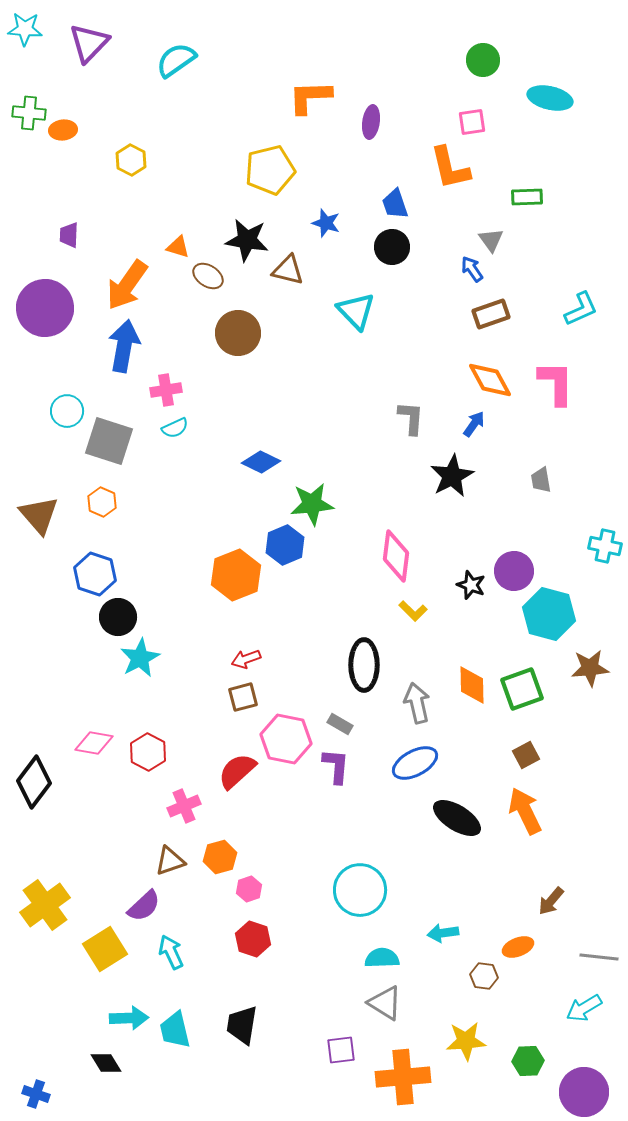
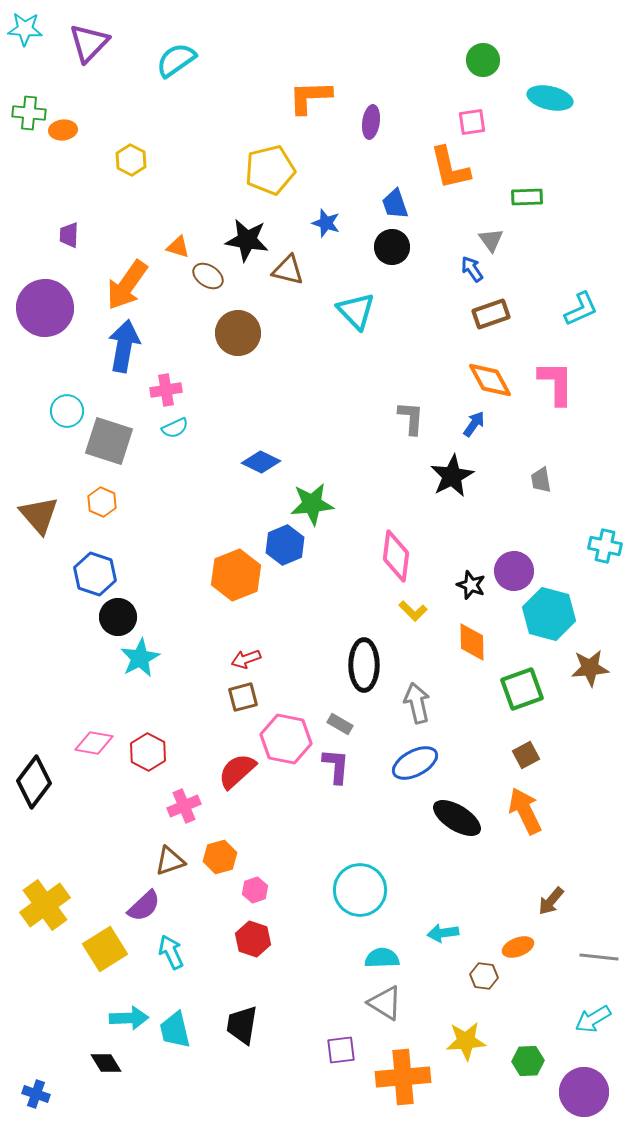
orange diamond at (472, 685): moved 43 px up
pink hexagon at (249, 889): moved 6 px right, 1 px down
cyan arrow at (584, 1008): moved 9 px right, 11 px down
